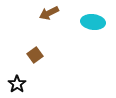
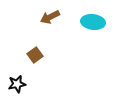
brown arrow: moved 1 px right, 4 px down
black star: rotated 24 degrees clockwise
